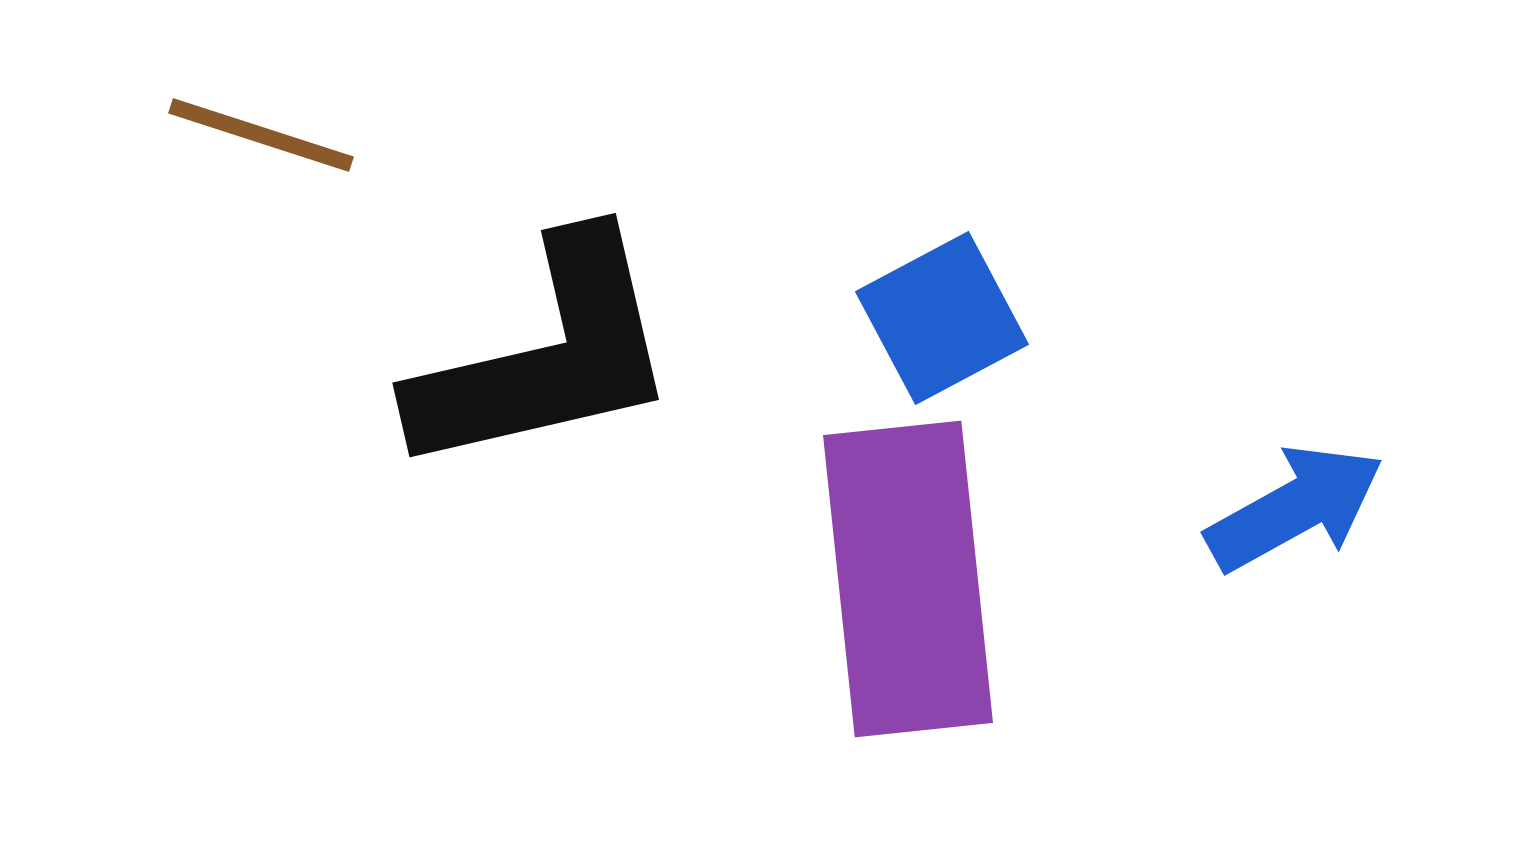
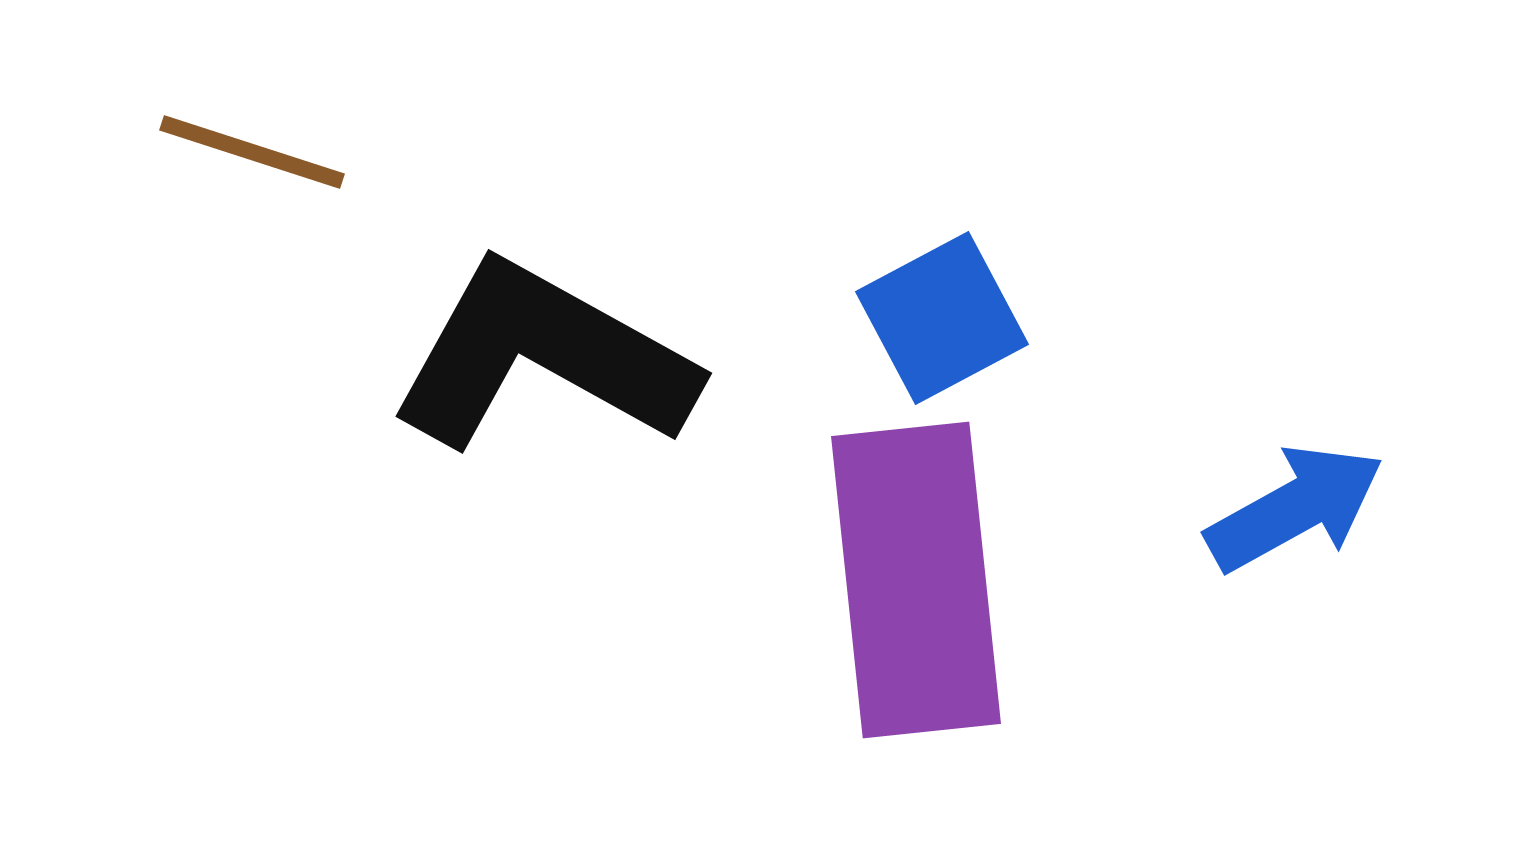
brown line: moved 9 px left, 17 px down
black L-shape: moved 3 px left, 1 px down; rotated 138 degrees counterclockwise
purple rectangle: moved 8 px right, 1 px down
